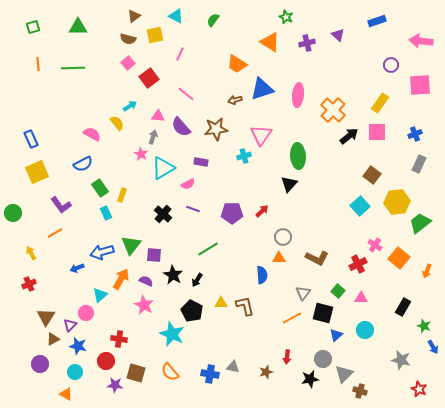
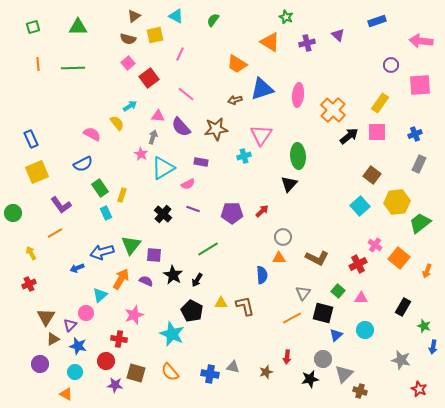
pink star at (144, 305): moved 10 px left, 10 px down; rotated 24 degrees clockwise
blue arrow at (433, 347): rotated 40 degrees clockwise
